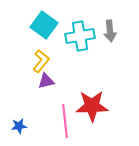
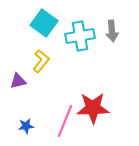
cyan square: moved 2 px up
gray arrow: moved 2 px right
purple triangle: moved 28 px left
red star: moved 1 px right, 2 px down
pink line: rotated 28 degrees clockwise
blue star: moved 7 px right
